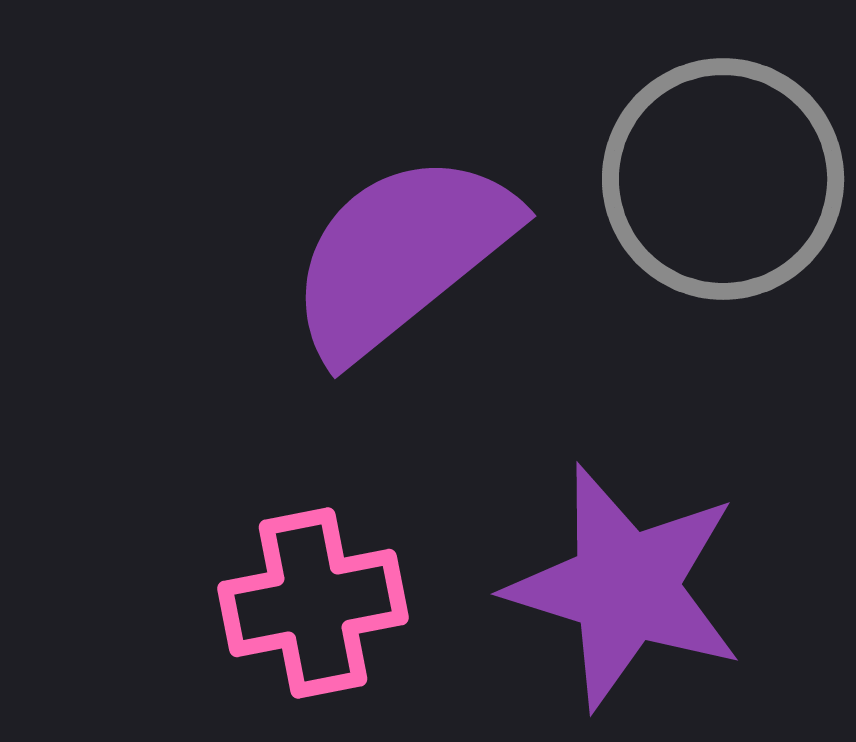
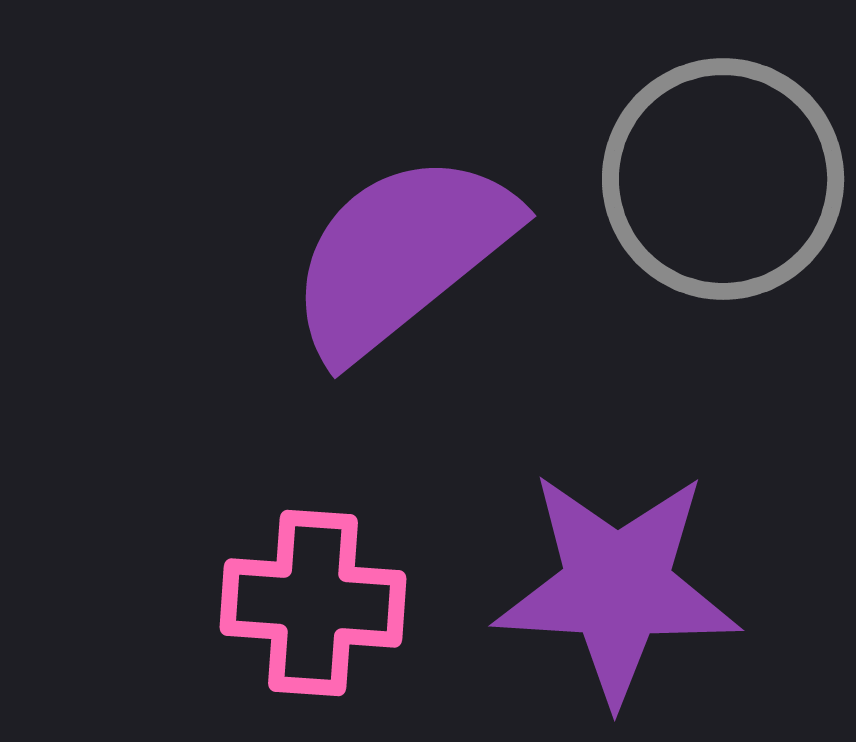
purple star: moved 8 px left; rotated 14 degrees counterclockwise
pink cross: rotated 15 degrees clockwise
